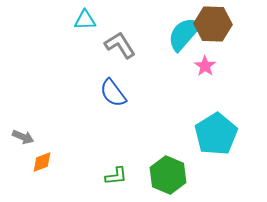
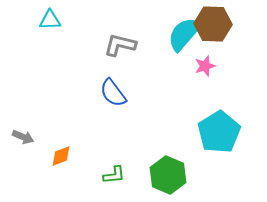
cyan triangle: moved 35 px left
gray L-shape: rotated 44 degrees counterclockwise
pink star: rotated 20 degrees clockwise
cyan pentagon: moved 3 px right, 2 px up
orange diamond: moved 19 px right, 6 px up
green L-shape: moved 2 px left, 1 px up
